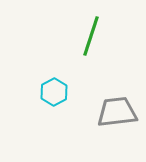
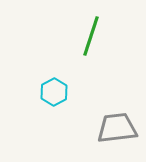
gray trapezoid: moved 16 px down
